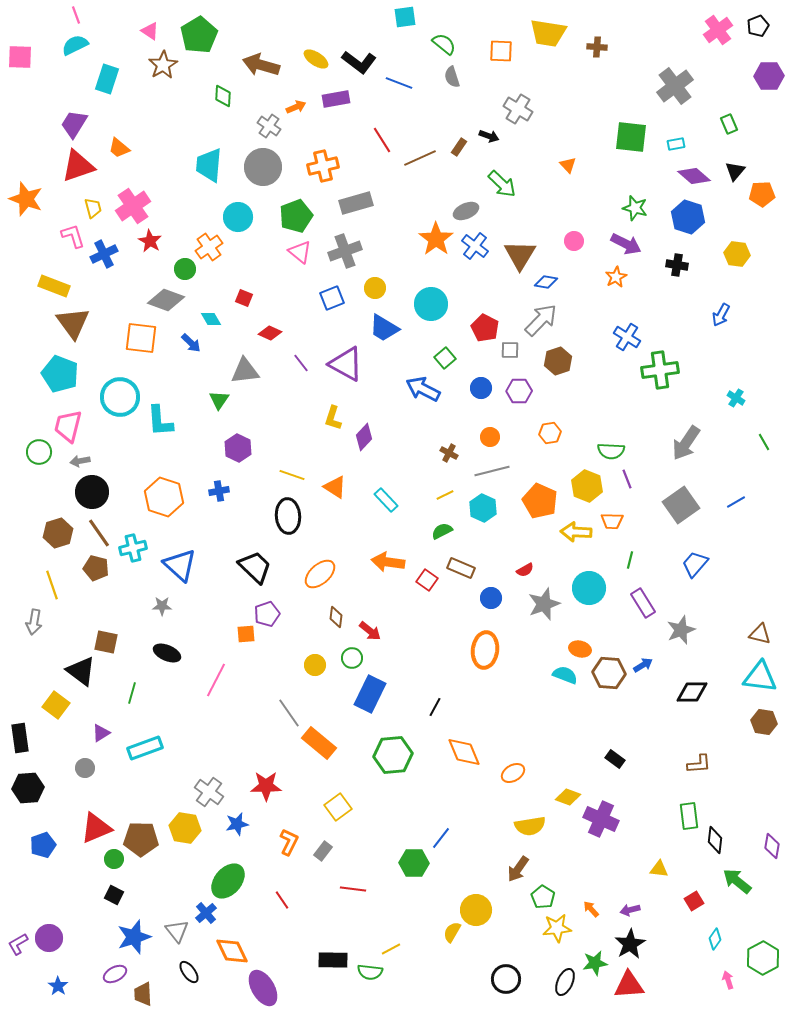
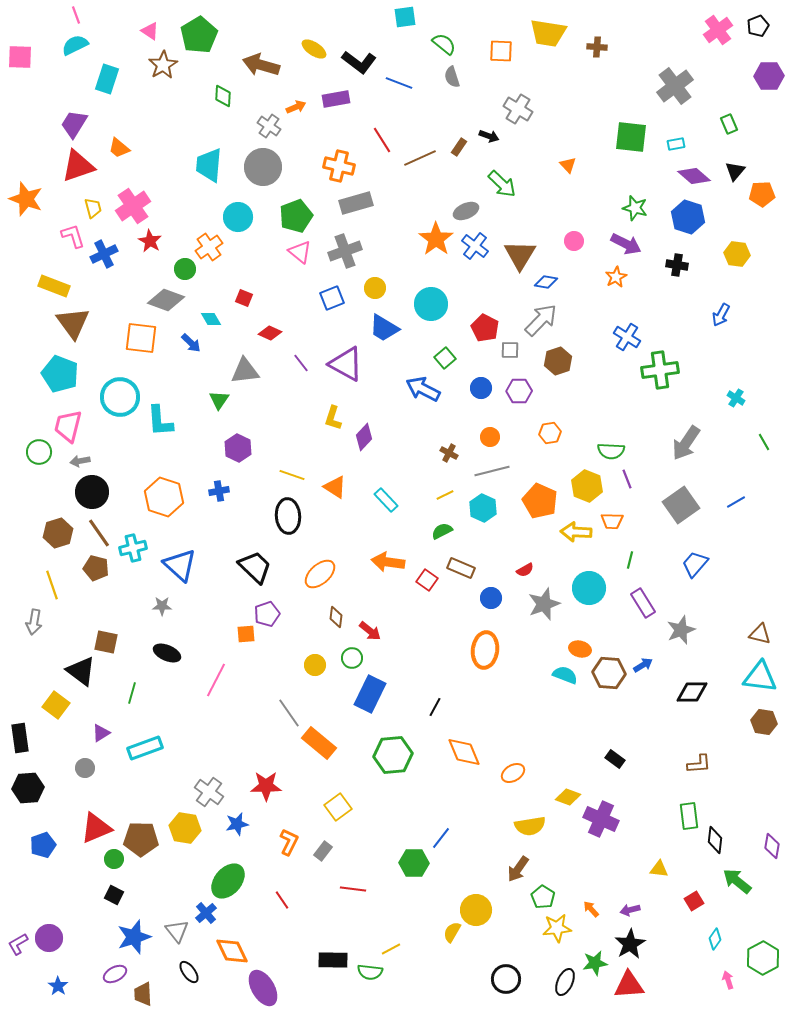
yellow ellipse at (316, 59): moved 2 px left, 10 px up
orange cross at (323, 166): moved 16 px right; rotated 28 degrees clockwise
